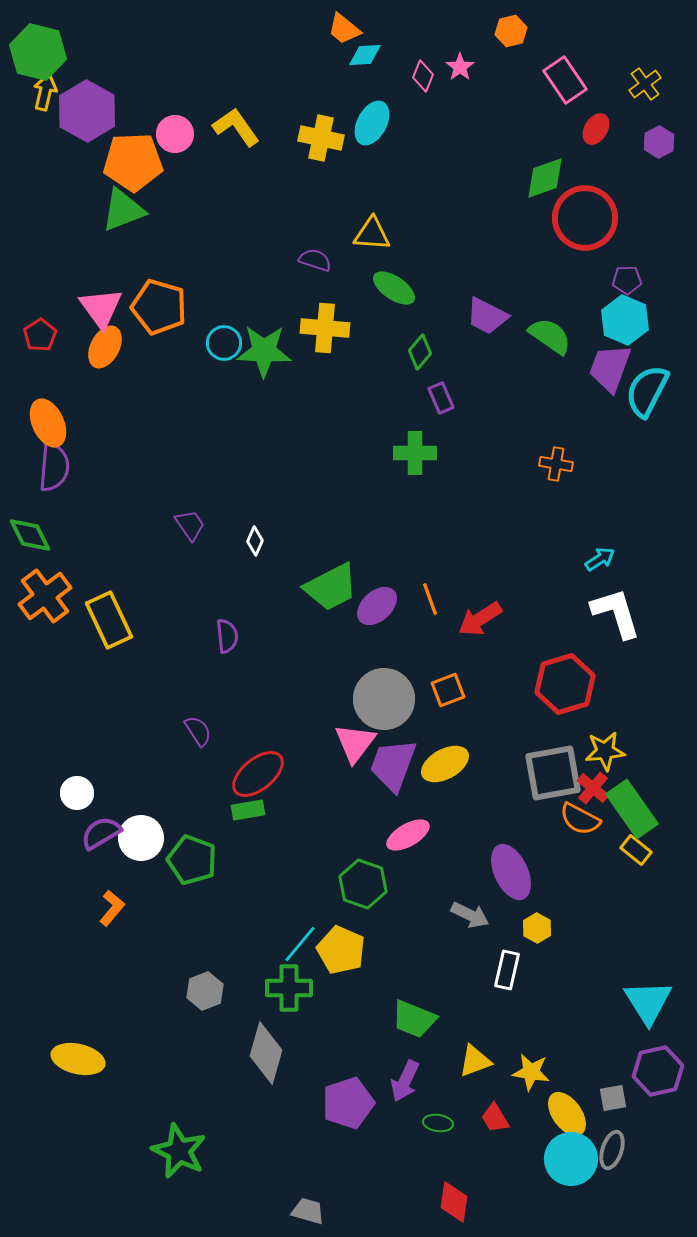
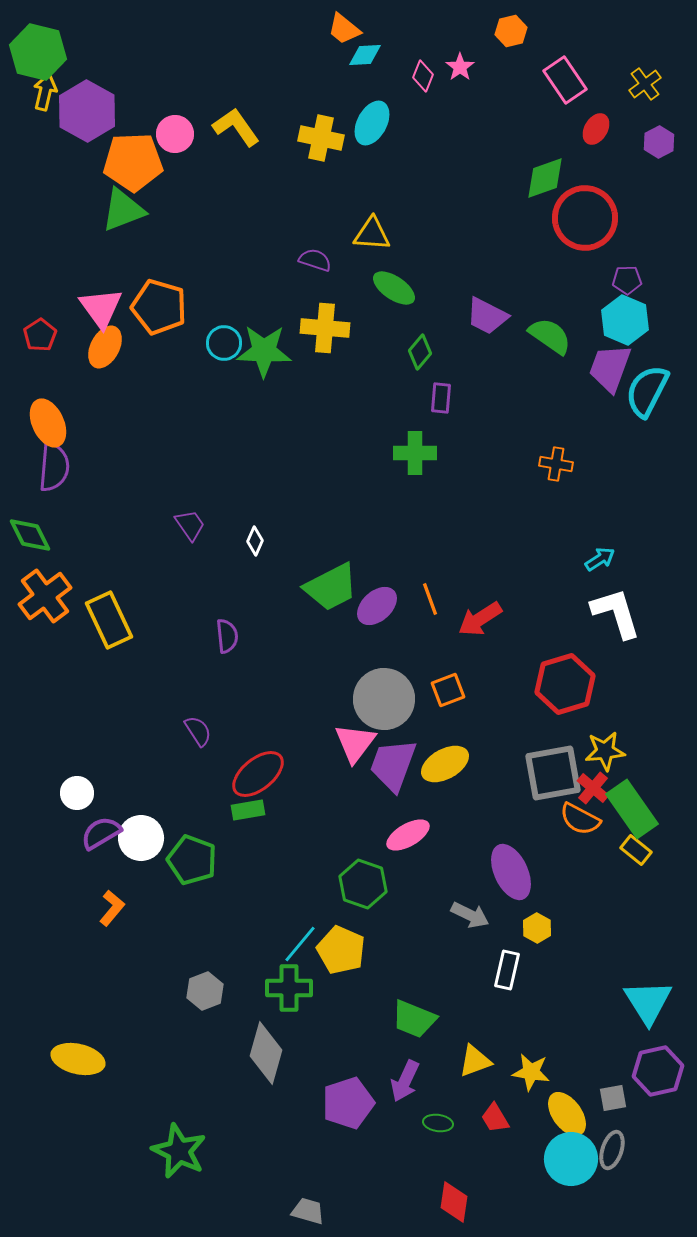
purple rectangle at (441, 398): rotated 28 degrees clockwise
